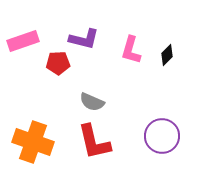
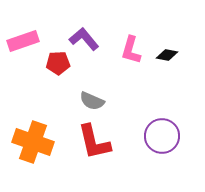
purple L-shape: rotated 144 degrees counterclockwise
black diamond: rotated 55 degrees clockwise
gray semicircle: moved 1 px up
